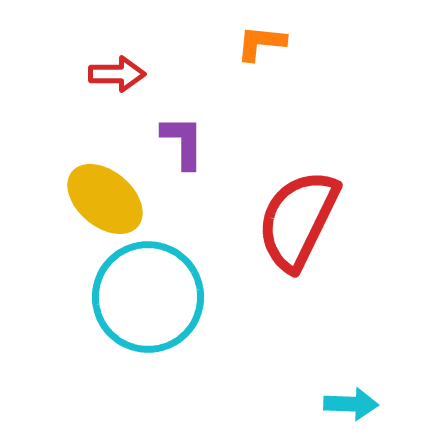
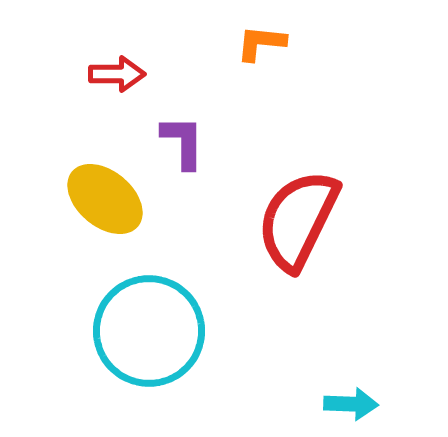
cyan circle: moved 1 px right, 34 px down
